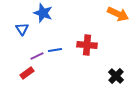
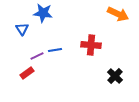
blue star: rotated 12 degrees counterclockwise
red cross: moved 4 px right
black cross: moved 1 px left
